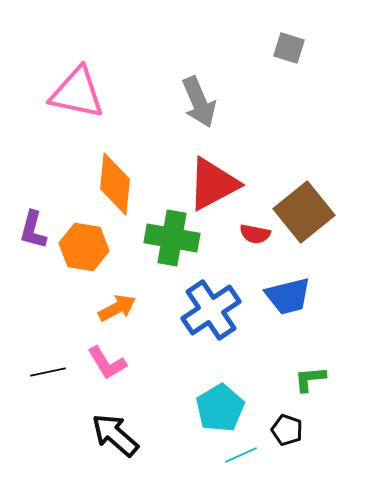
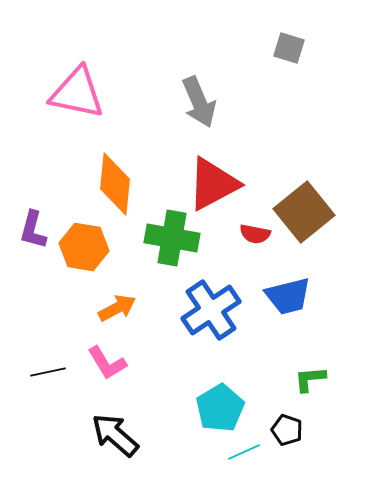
cyan line: moved 3 px right, 3 px up
